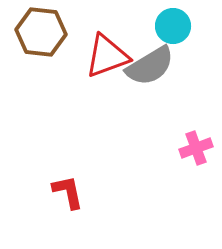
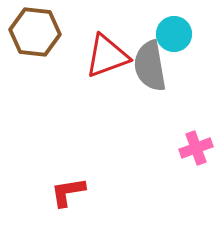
cyan circle: moved 1 px right, 8 px down
brown hexagon: moved 6 px left
gray semicircle: rotated 111 degrees clockwise
red L-shape: rotated 87 degrees counterclockwise
